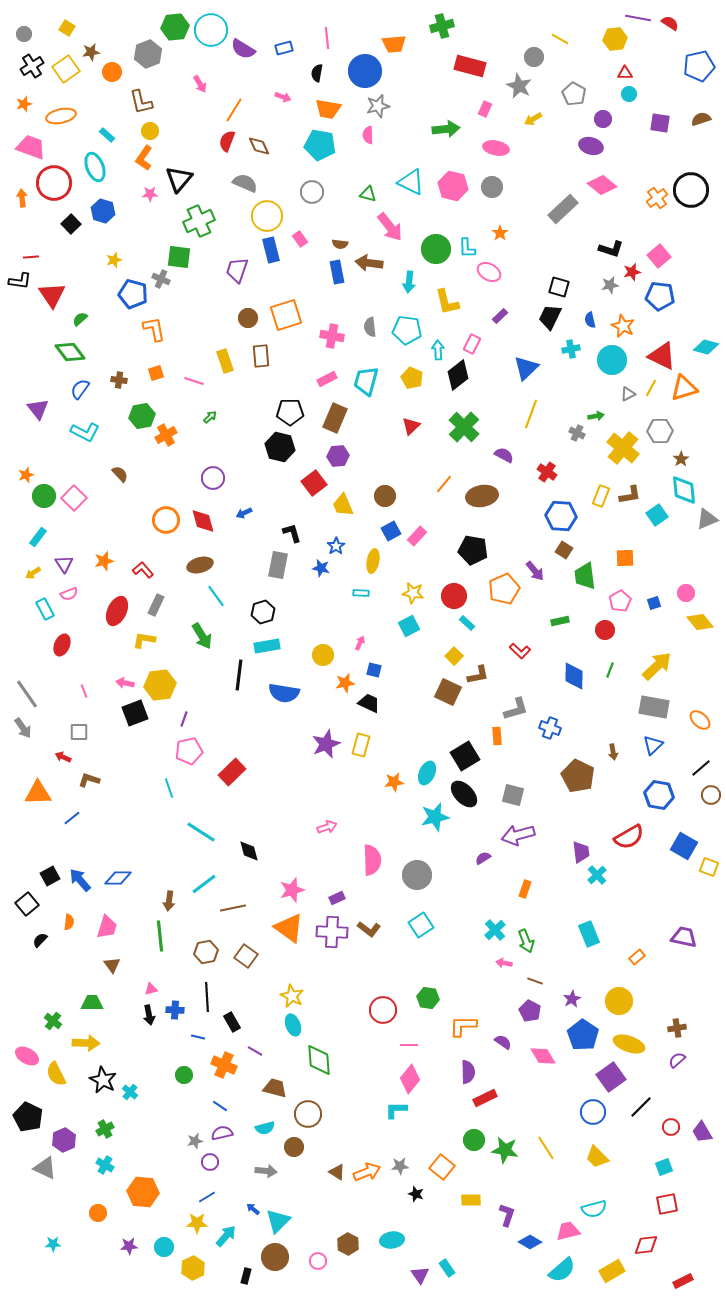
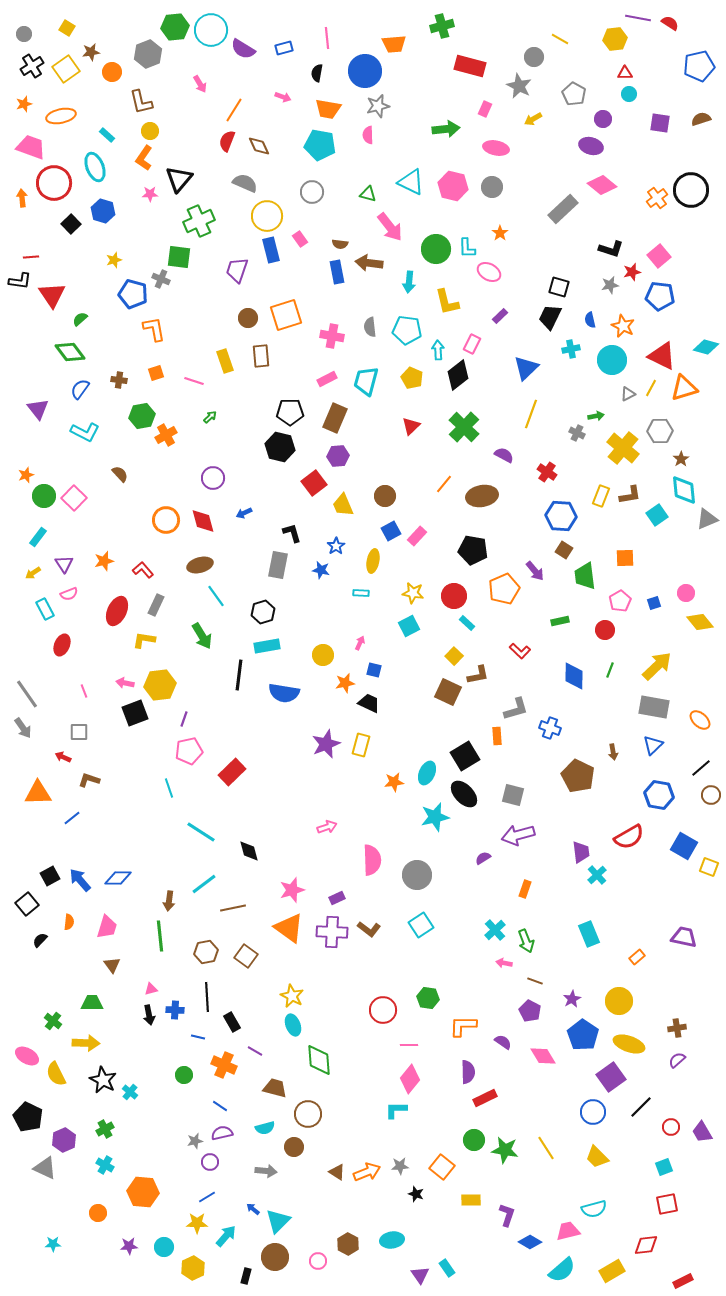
blue star at (321, 568): moved 2 px down
